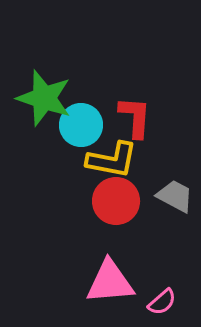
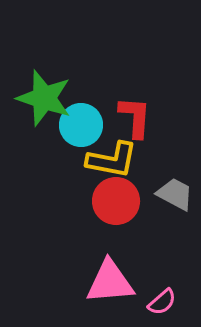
gray trapezoid: moved 2 px up
